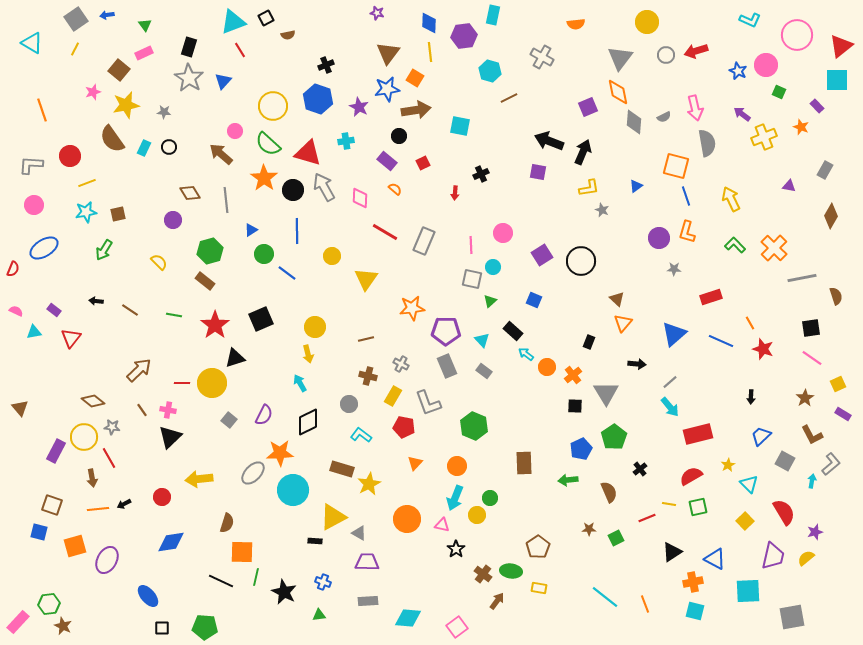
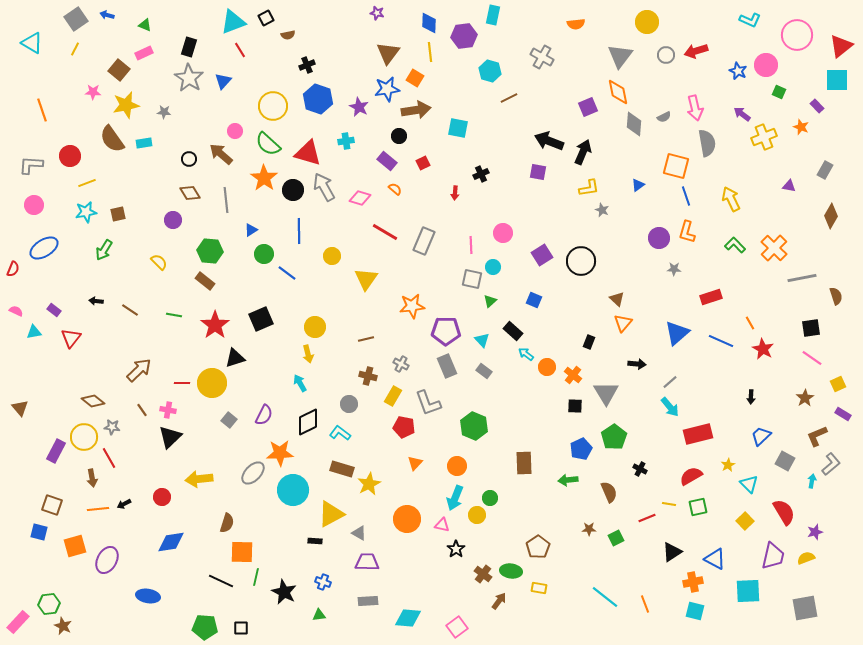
blue arrow at (107, 15): rotated 24 degrees clockwise
green triangle at (145, 25): rotated 32 degrees counterclockwise
gray triangle at (620, 58): moved 2 px up
black cross at (326, 65): moved 19 px left
pink star at (93, 92): rotated 21 degrees clockwise
gray diamond at (634, 122): moved 2 px down
cyan square at (460, 126): moved 2 px left, 2 px down
black circle at (169, 147): moved 20 px right, 12 px down
cyan rectangle at (144, 148): moved 5 px up; rotated 56 degrees clockwise
blue triangle at (636, 186): moved 2 px right, 1 px up
pink diamond at (360, 198): rotated 75 degrees counterclockwise
blue line at (297, 231): moved 2 px right
green hexagon at (210, 251): rotated 20 degrees clockwise
orange star at (412, 308): moved 2 px up
blue triangle at (674, 334): moved 3 px right, 1 px up
red star at (763, 349): rotated 10 degrees clockwise
orange cross at (573, 375): rotated 12 degrees counterclockwise
cyan L-shape at (361, 435): moved 21 px left, 2 px up
brown L-shape at (812, 435): moved 5 px right, 1 px down; rotated 95 degrees clockwise
black cross at (640, 469): rotated 24 degrees counterclockwise
yellow triangle at (333, 517): moved 2 px left, 3 px up
yellow semicircle at (806, 558): rotated 18 degrees clockwise
blue ellipse at (148, 596): rotated 40 degrees counterclockwise
brown arrow at (497, 601): moved 2 px right
gray square at (792, 617): moved 13 px right, 9 px up
black square at (162, 628): moved 79 px right
